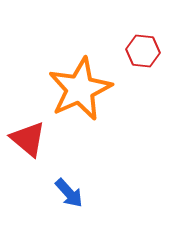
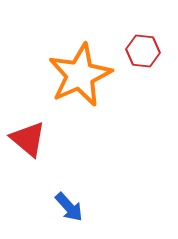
orange star: moved 14 px up
blue arrow: moved 14 px down
